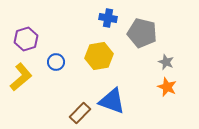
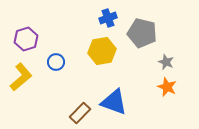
blue cross: rotated 30 degrees counterclockwise
yellow hexagon: moved 3 px right, 5 px up
blue triangle: moved 2 px right, 1 px down
